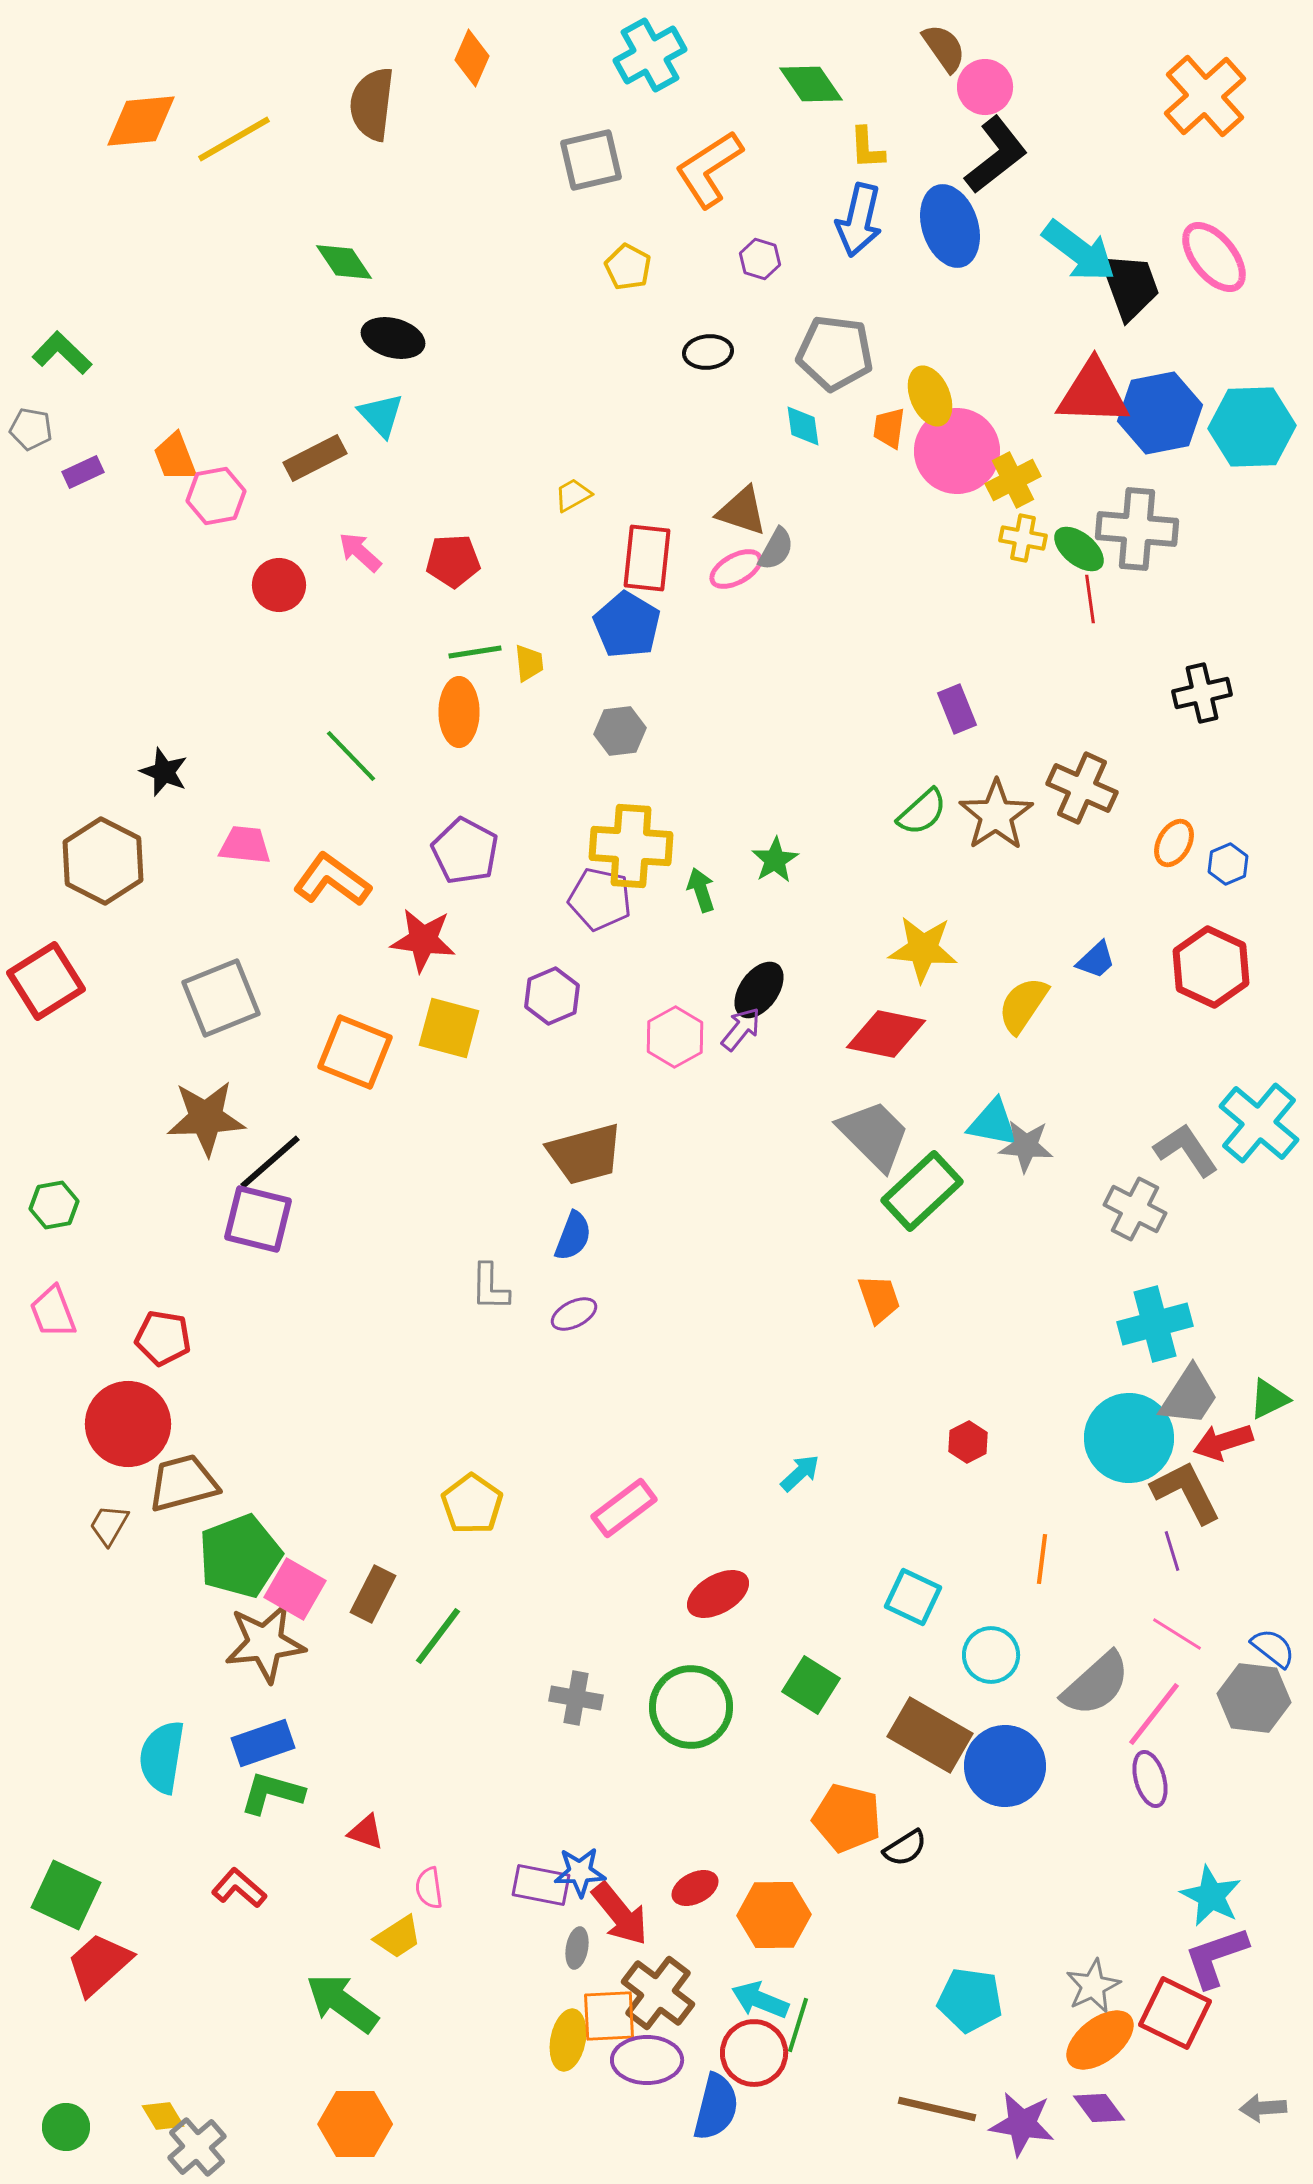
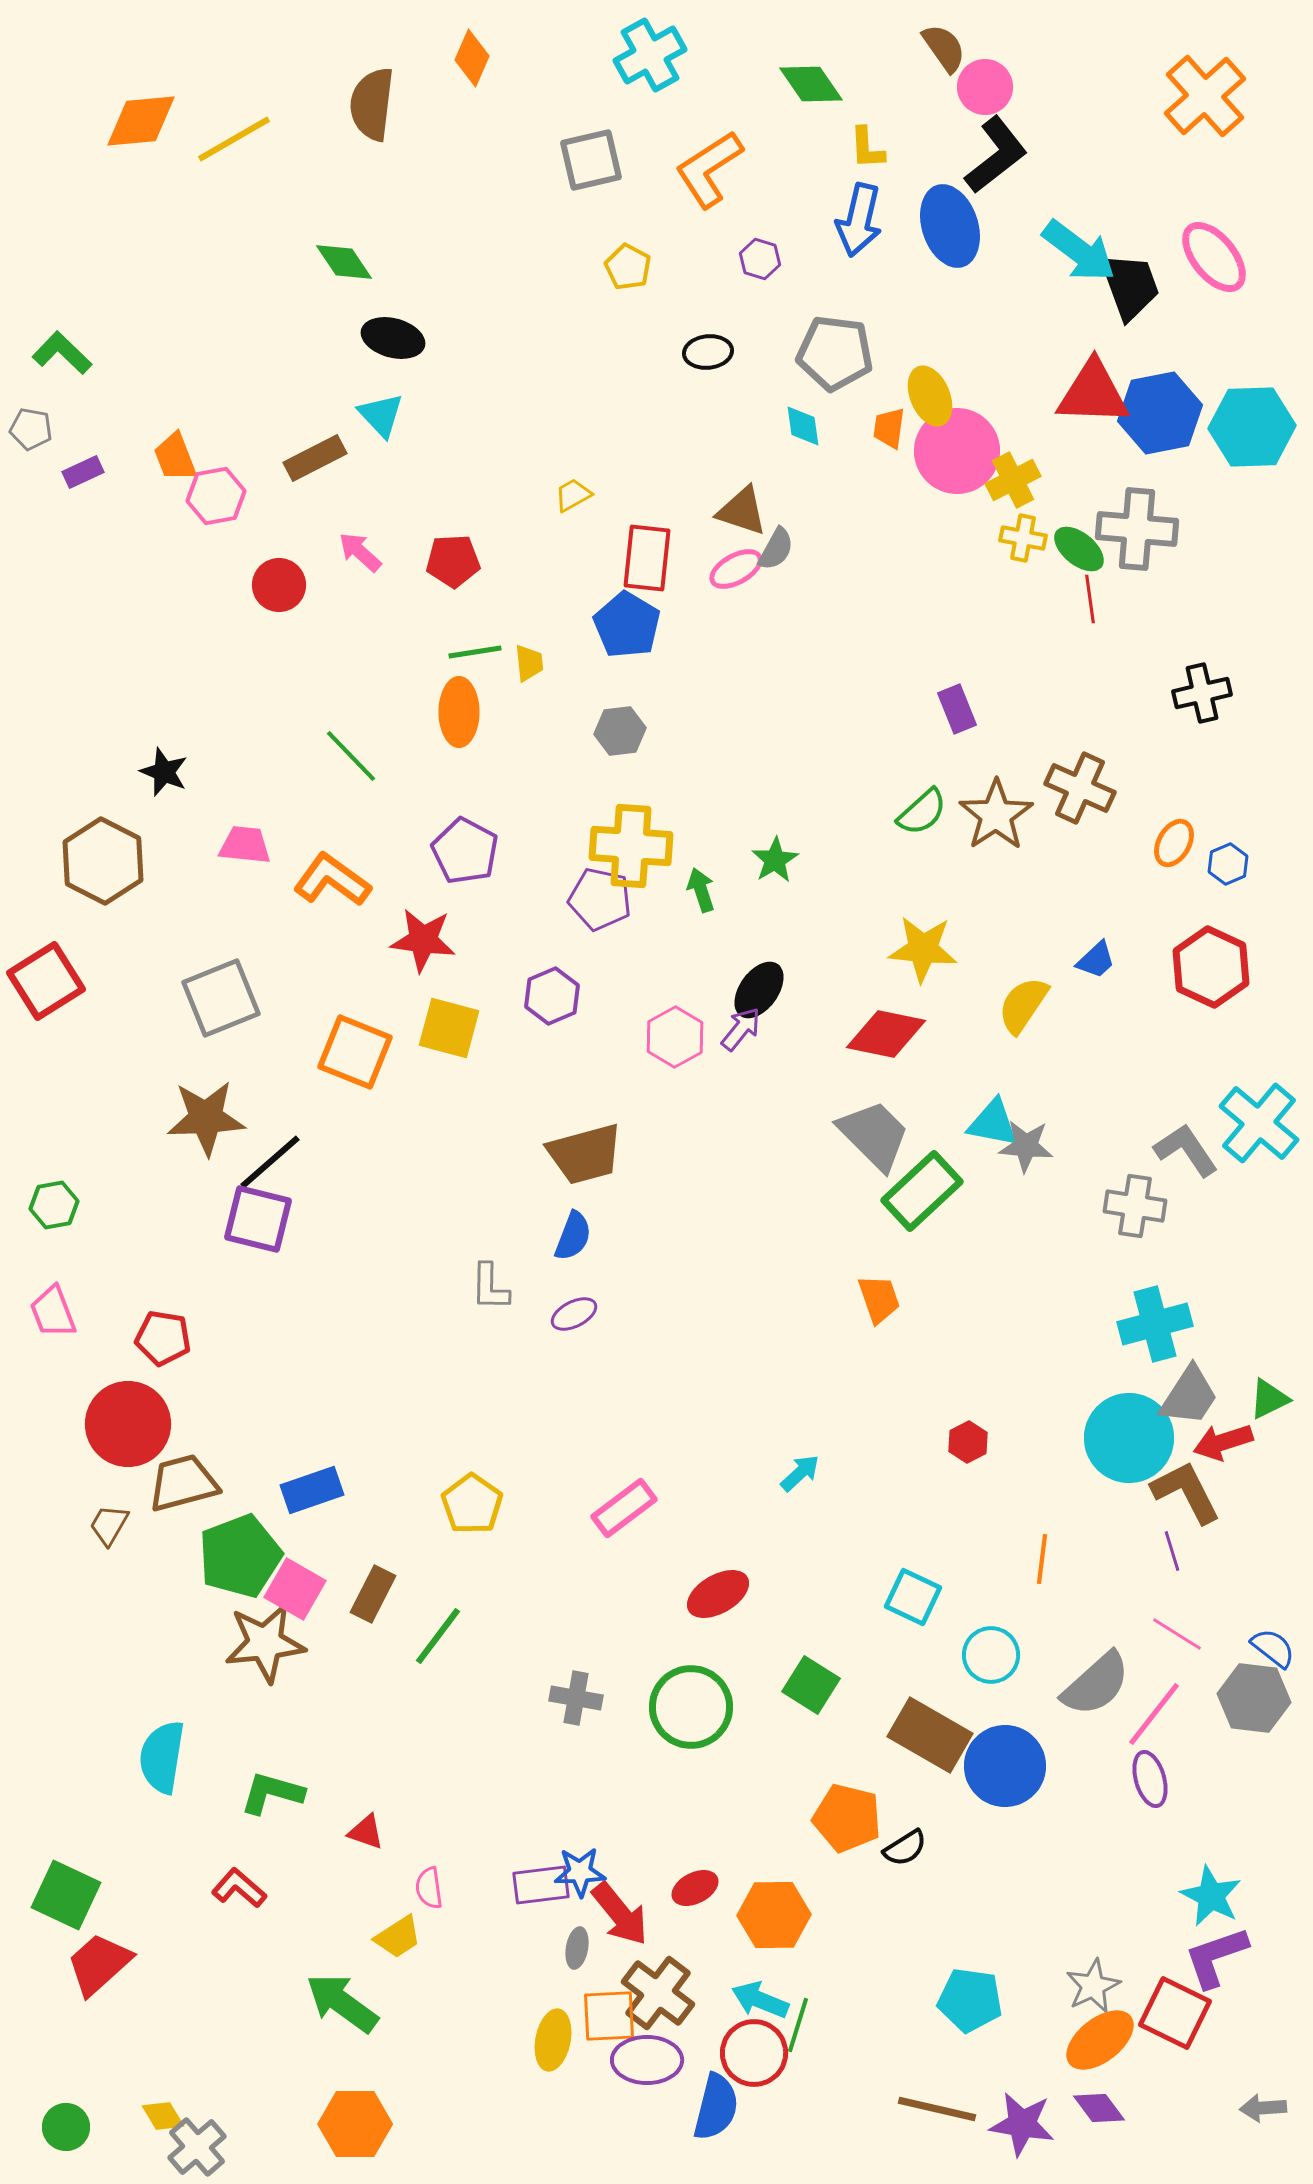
brown cross at (1082, 788): moved 2 px left
gray cross at (1135, 1209): moved 3 px up; rotated 18 degrees counterclockwise
blue rectangle at (263, 1743): moved 49 px right, 253 px up
purple rectangle at (541, 1885): rotated 18 degrees counterclockwise
yellow ellipse at (568, 2040): moved 15 px left
